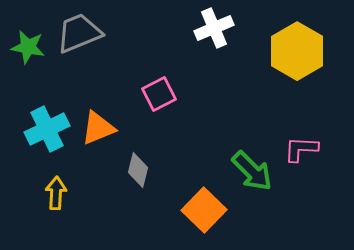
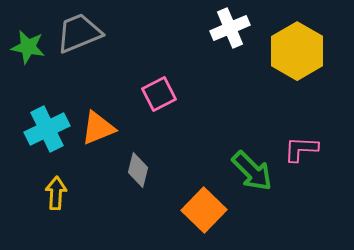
white cross: moved 16 px right
